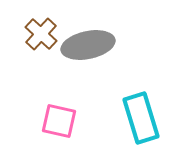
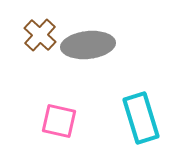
brown cross: moved 1 px left, 1 px down
gray ellipse: rotated 6 degrees clockwise
